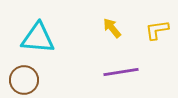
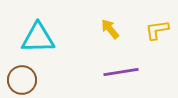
yellow arrow: moved 2 px left, 1 px down
cyan triangle: rotated 6 degrees counterclockwise
brown circle: moved 2 px left
